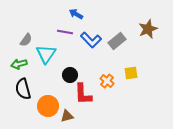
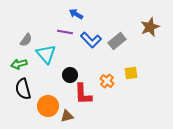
brown star: moved 2 px right, 2 px up
cyan triangle: rotated 15 degrees counterclockwise
